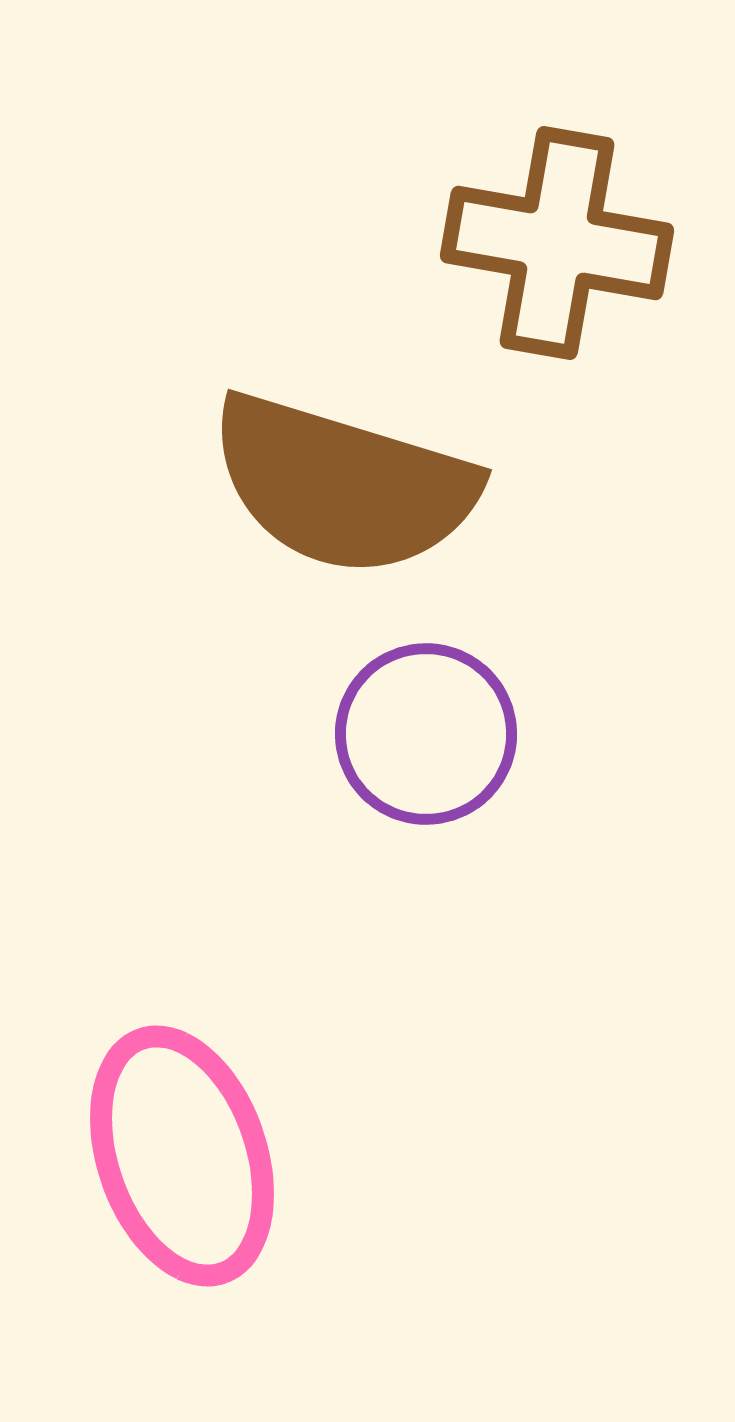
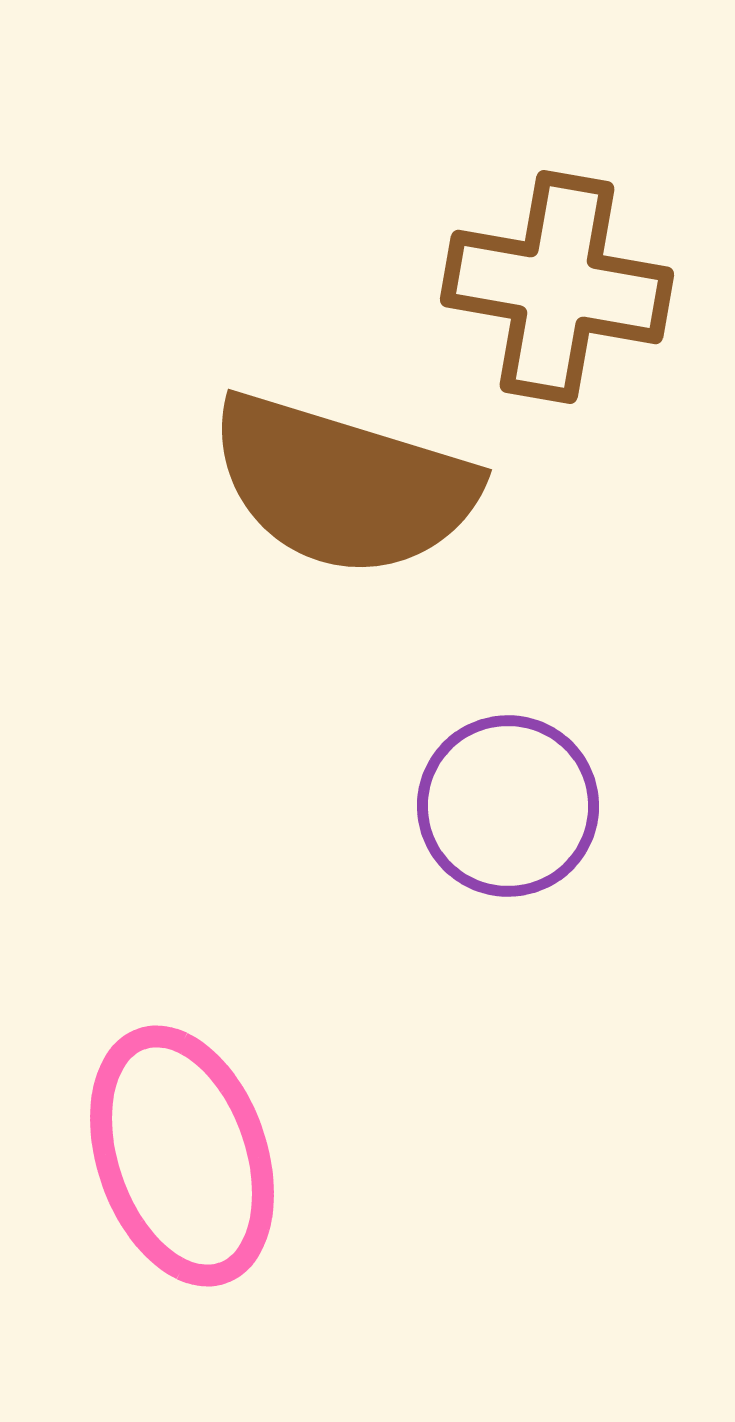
brown cross: moved 44 px down
purple circle: moved 82 px right, 72 px down
